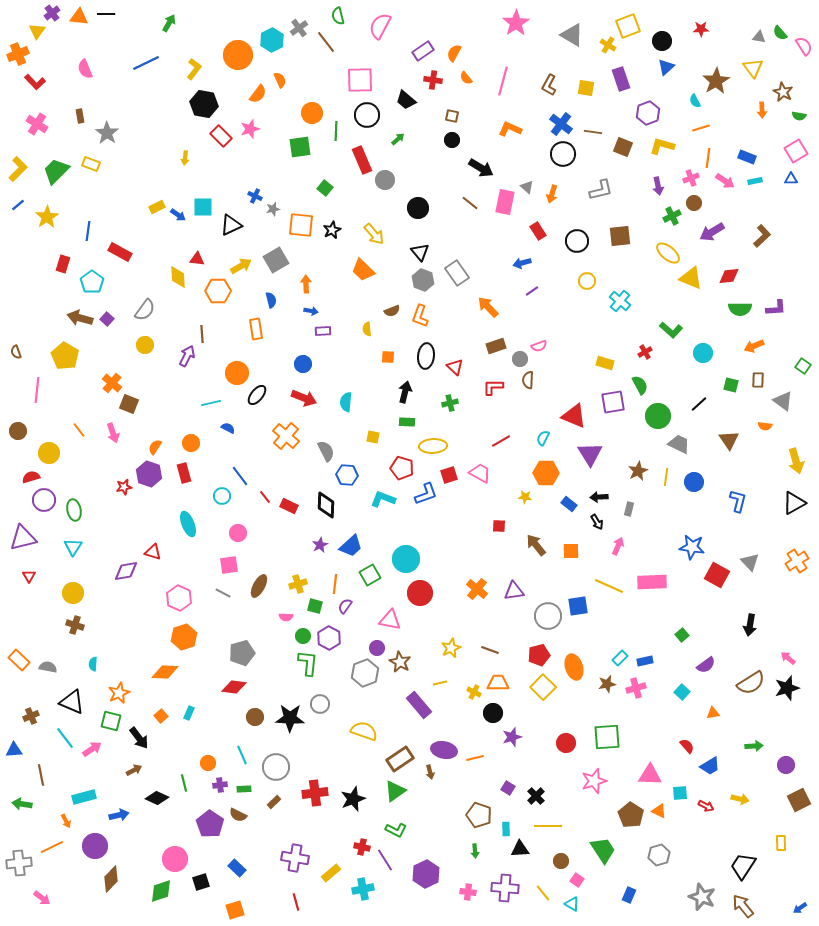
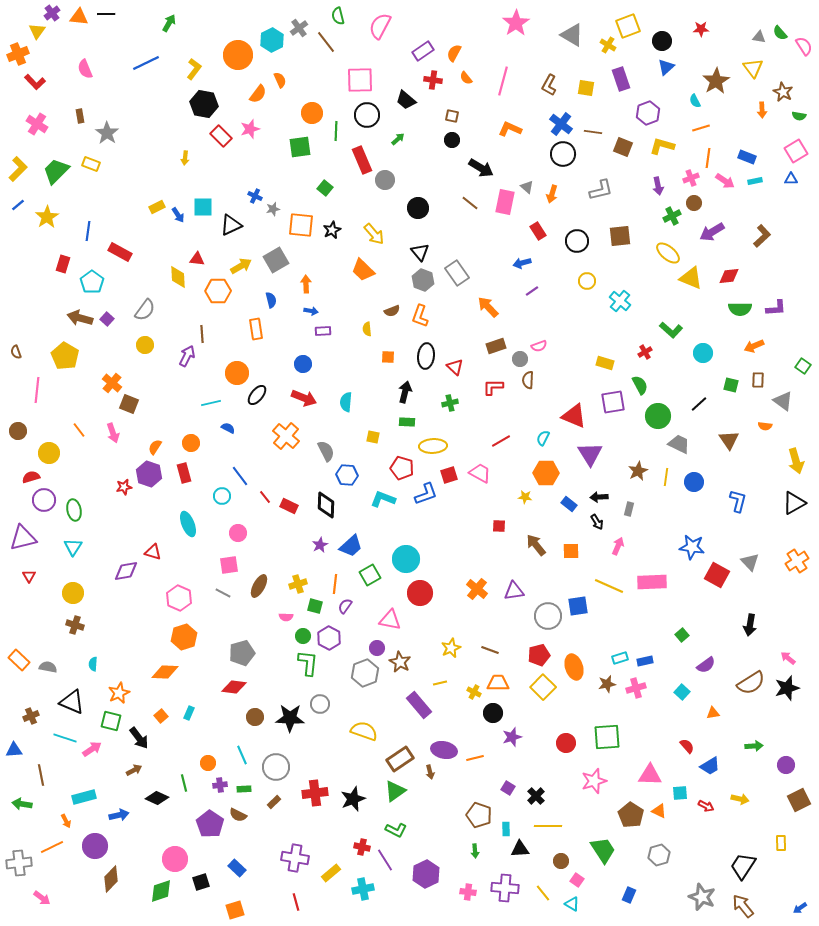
blue arrow at (178, 215): rotated 21 degrees clockwise
cyan rectangle at (620, 658): rotated 28 degrees clockwise
cyan line at (65, 738): rotated 35 degrees counterclockwise
